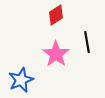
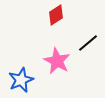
black line: moved 1 px right, 1 px down; rotated 60 degrees clockwise
pink star: moved 1 px right, 7 px down; rotated 8 degrees counterclockwise
